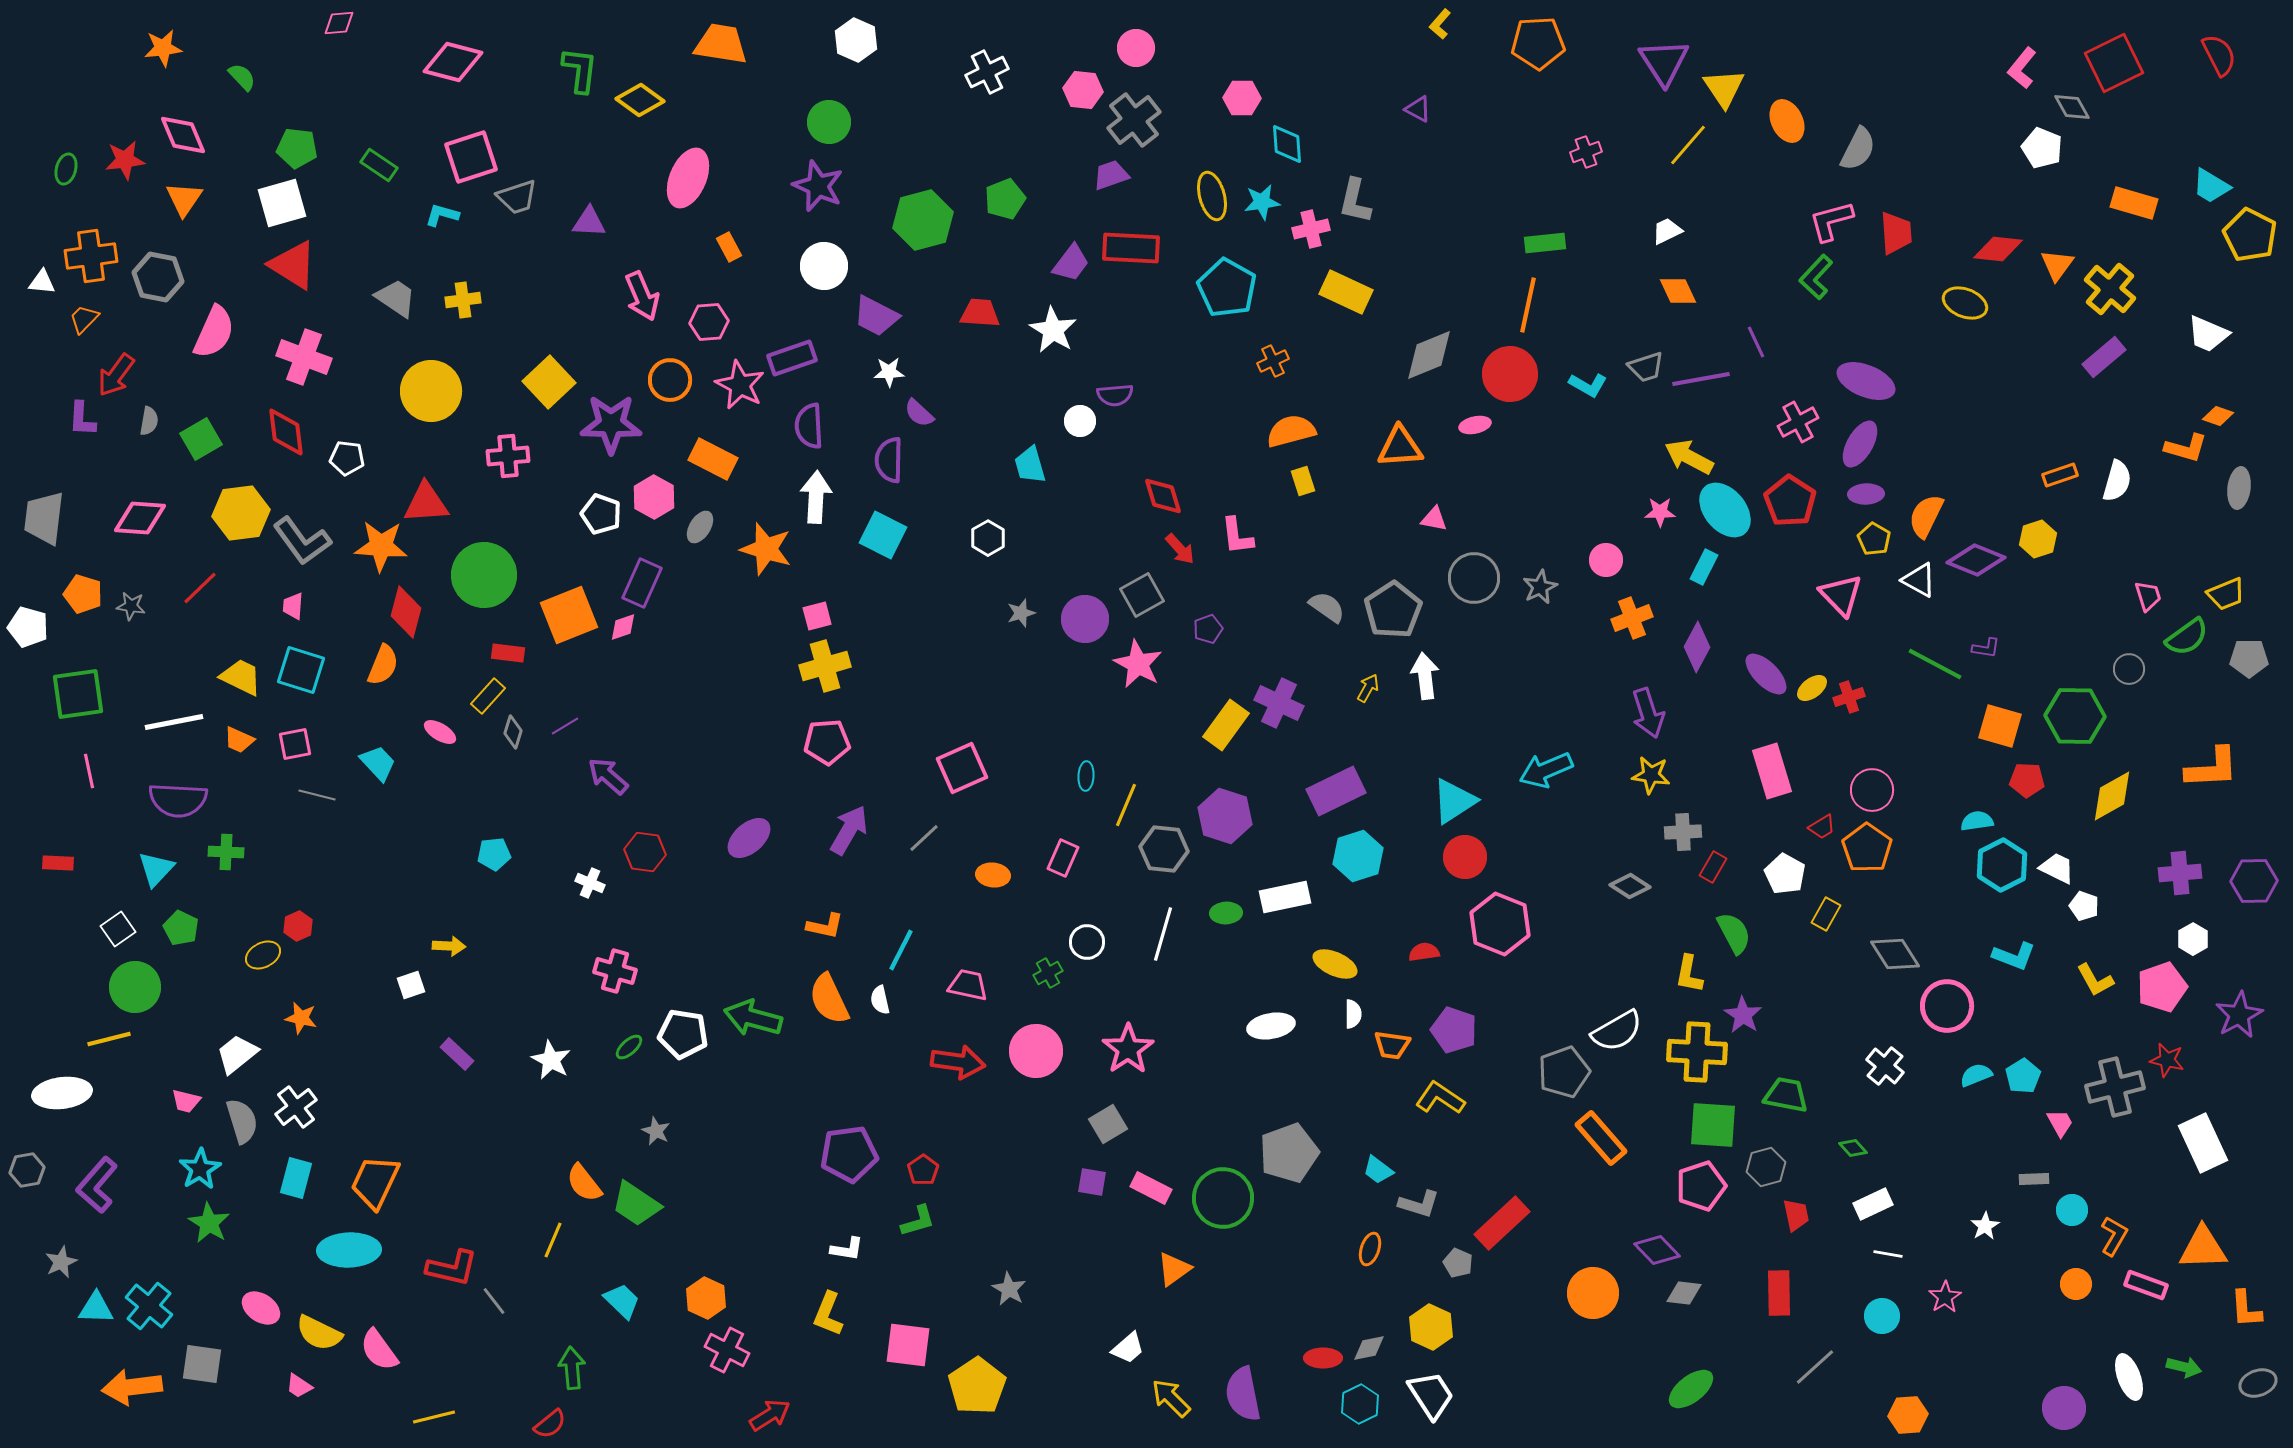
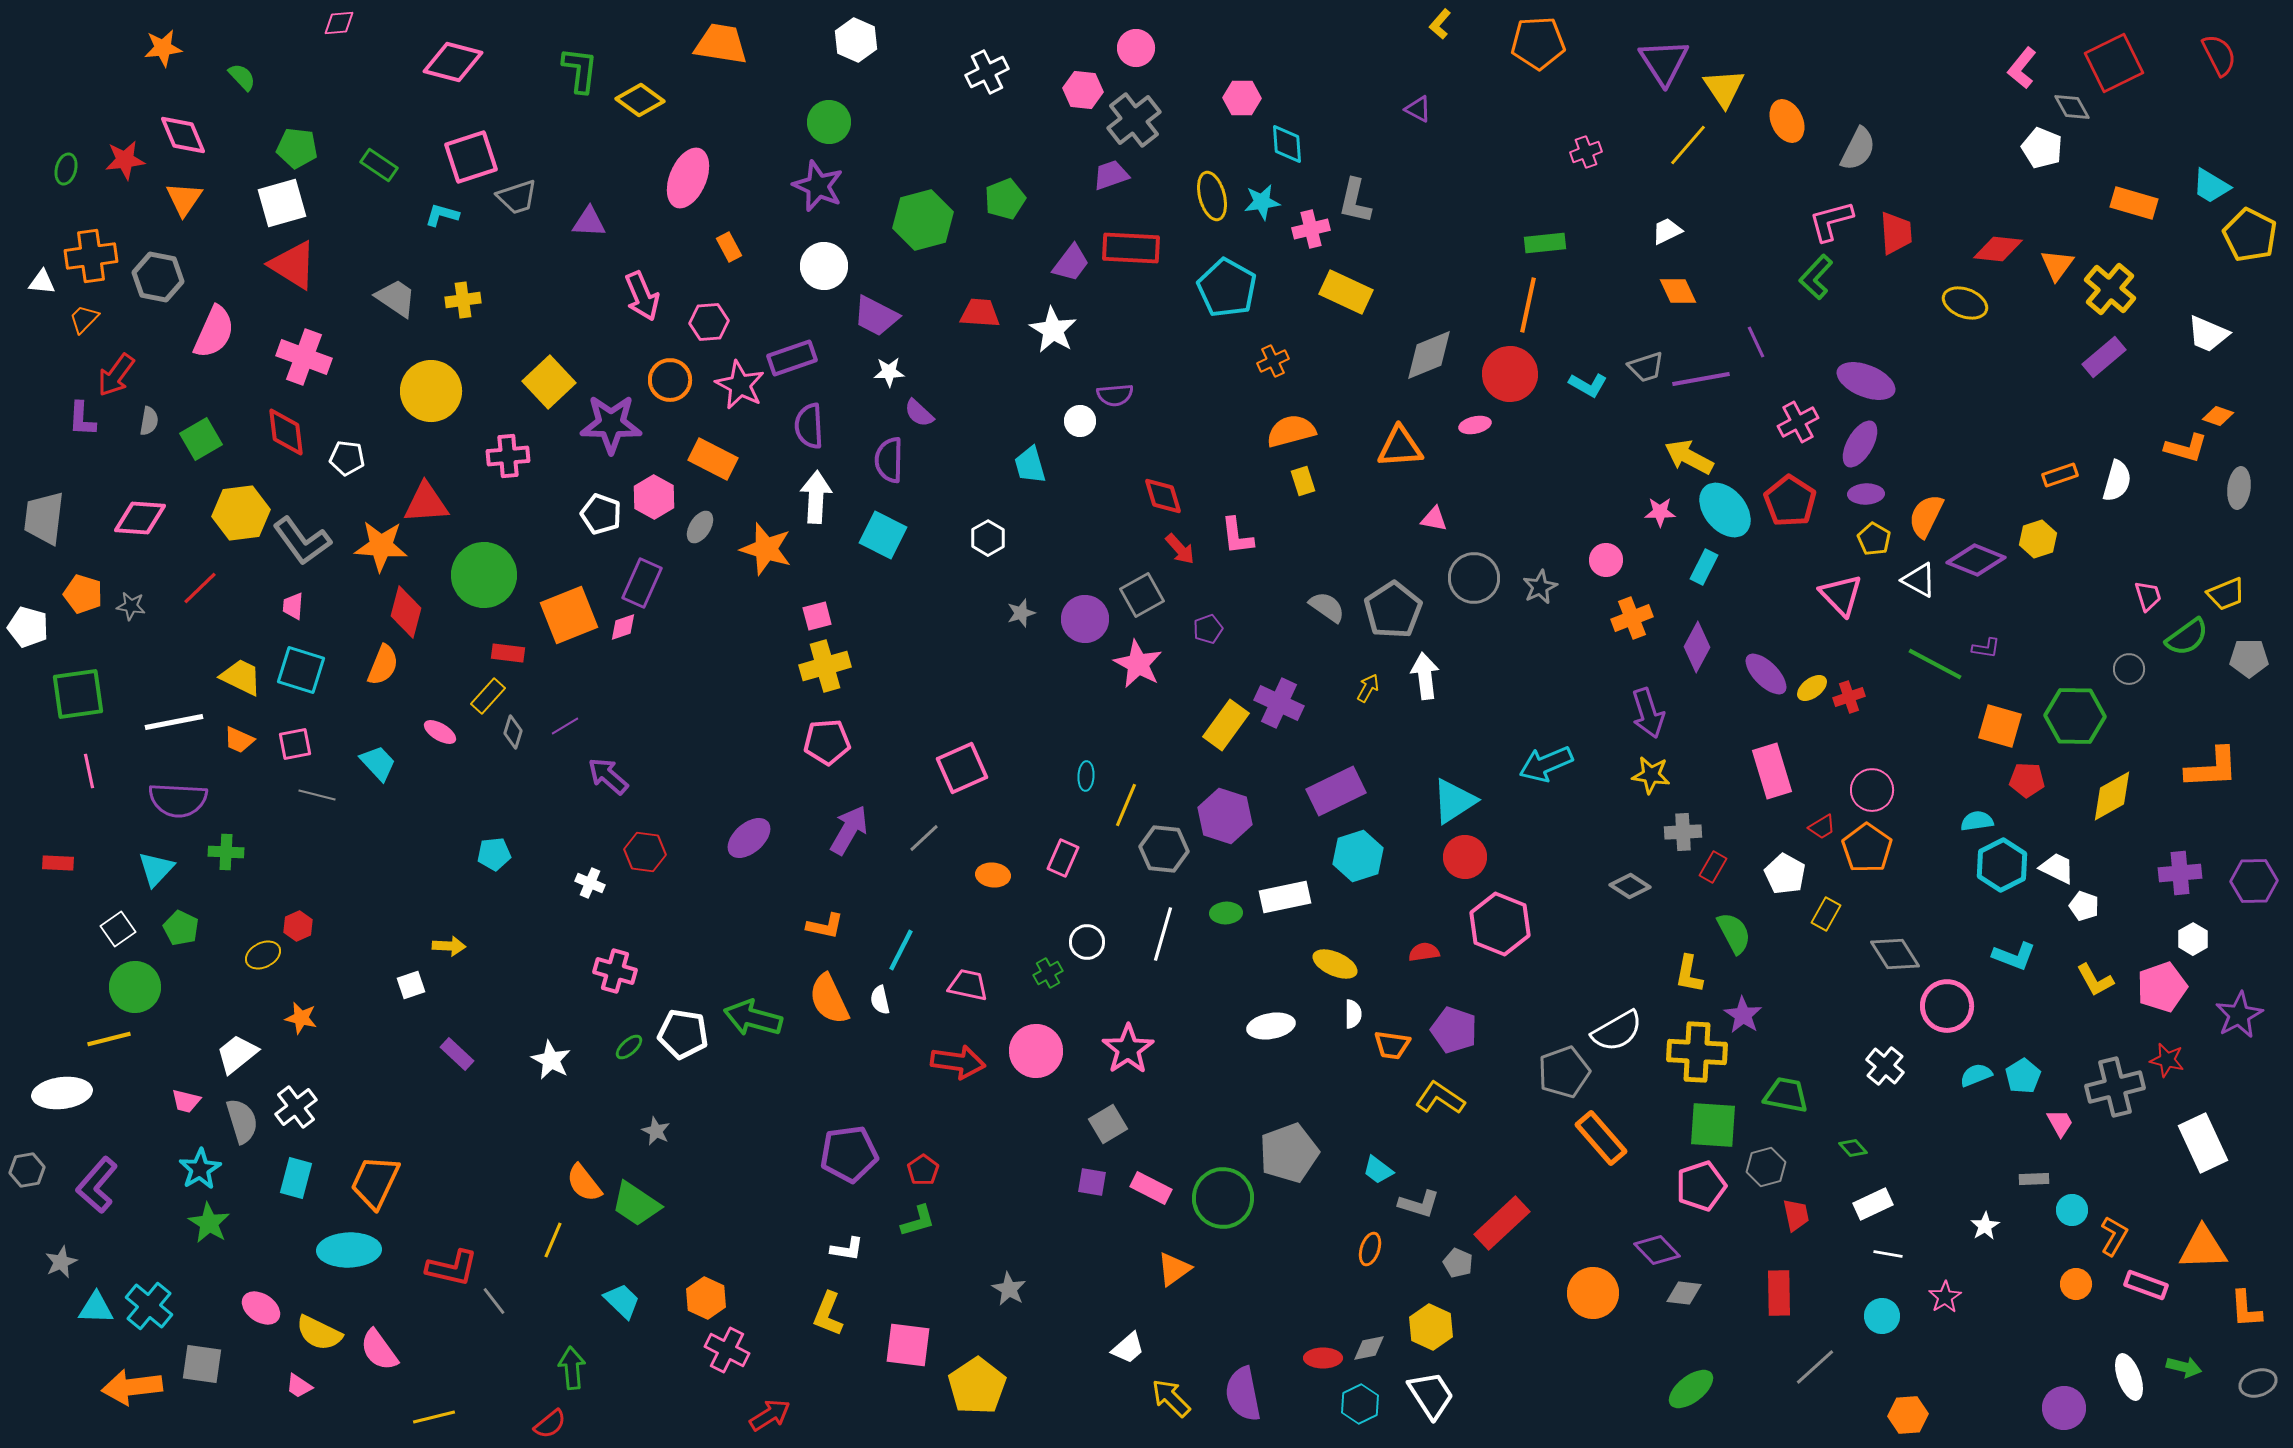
cyan arrow at (1546, 770): moved 6 px up
